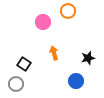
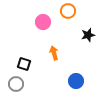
black star: moved 23 px up
black square: rotated 16 degrees counterclockwise
